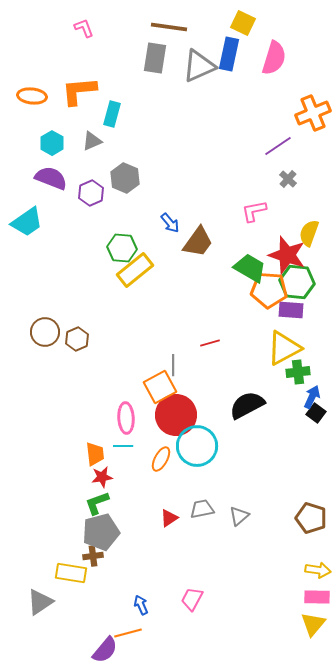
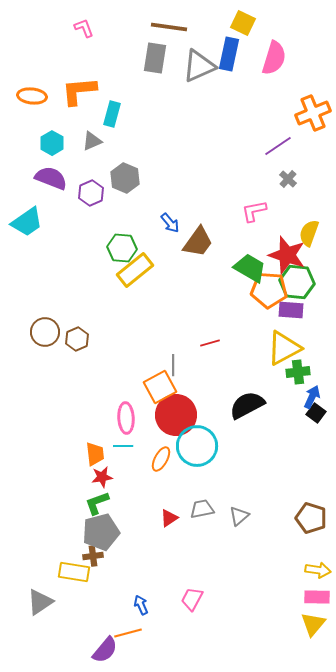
yellow rectangle at (71, 573): moved 3 px right, 1 px up
